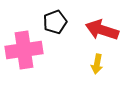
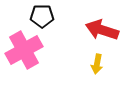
black pentagon: moved 13 px left, 6 px up; rotated 20 degrees clockwise
pink cross: rotated 21 degrees counterclockwise
